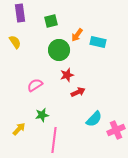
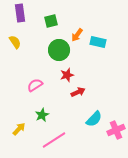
green star: rotated 16 degrees counterclockwise
pink line: rotated 50 degrees clockwise
